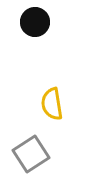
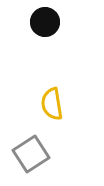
black circle: moved 10 px right
